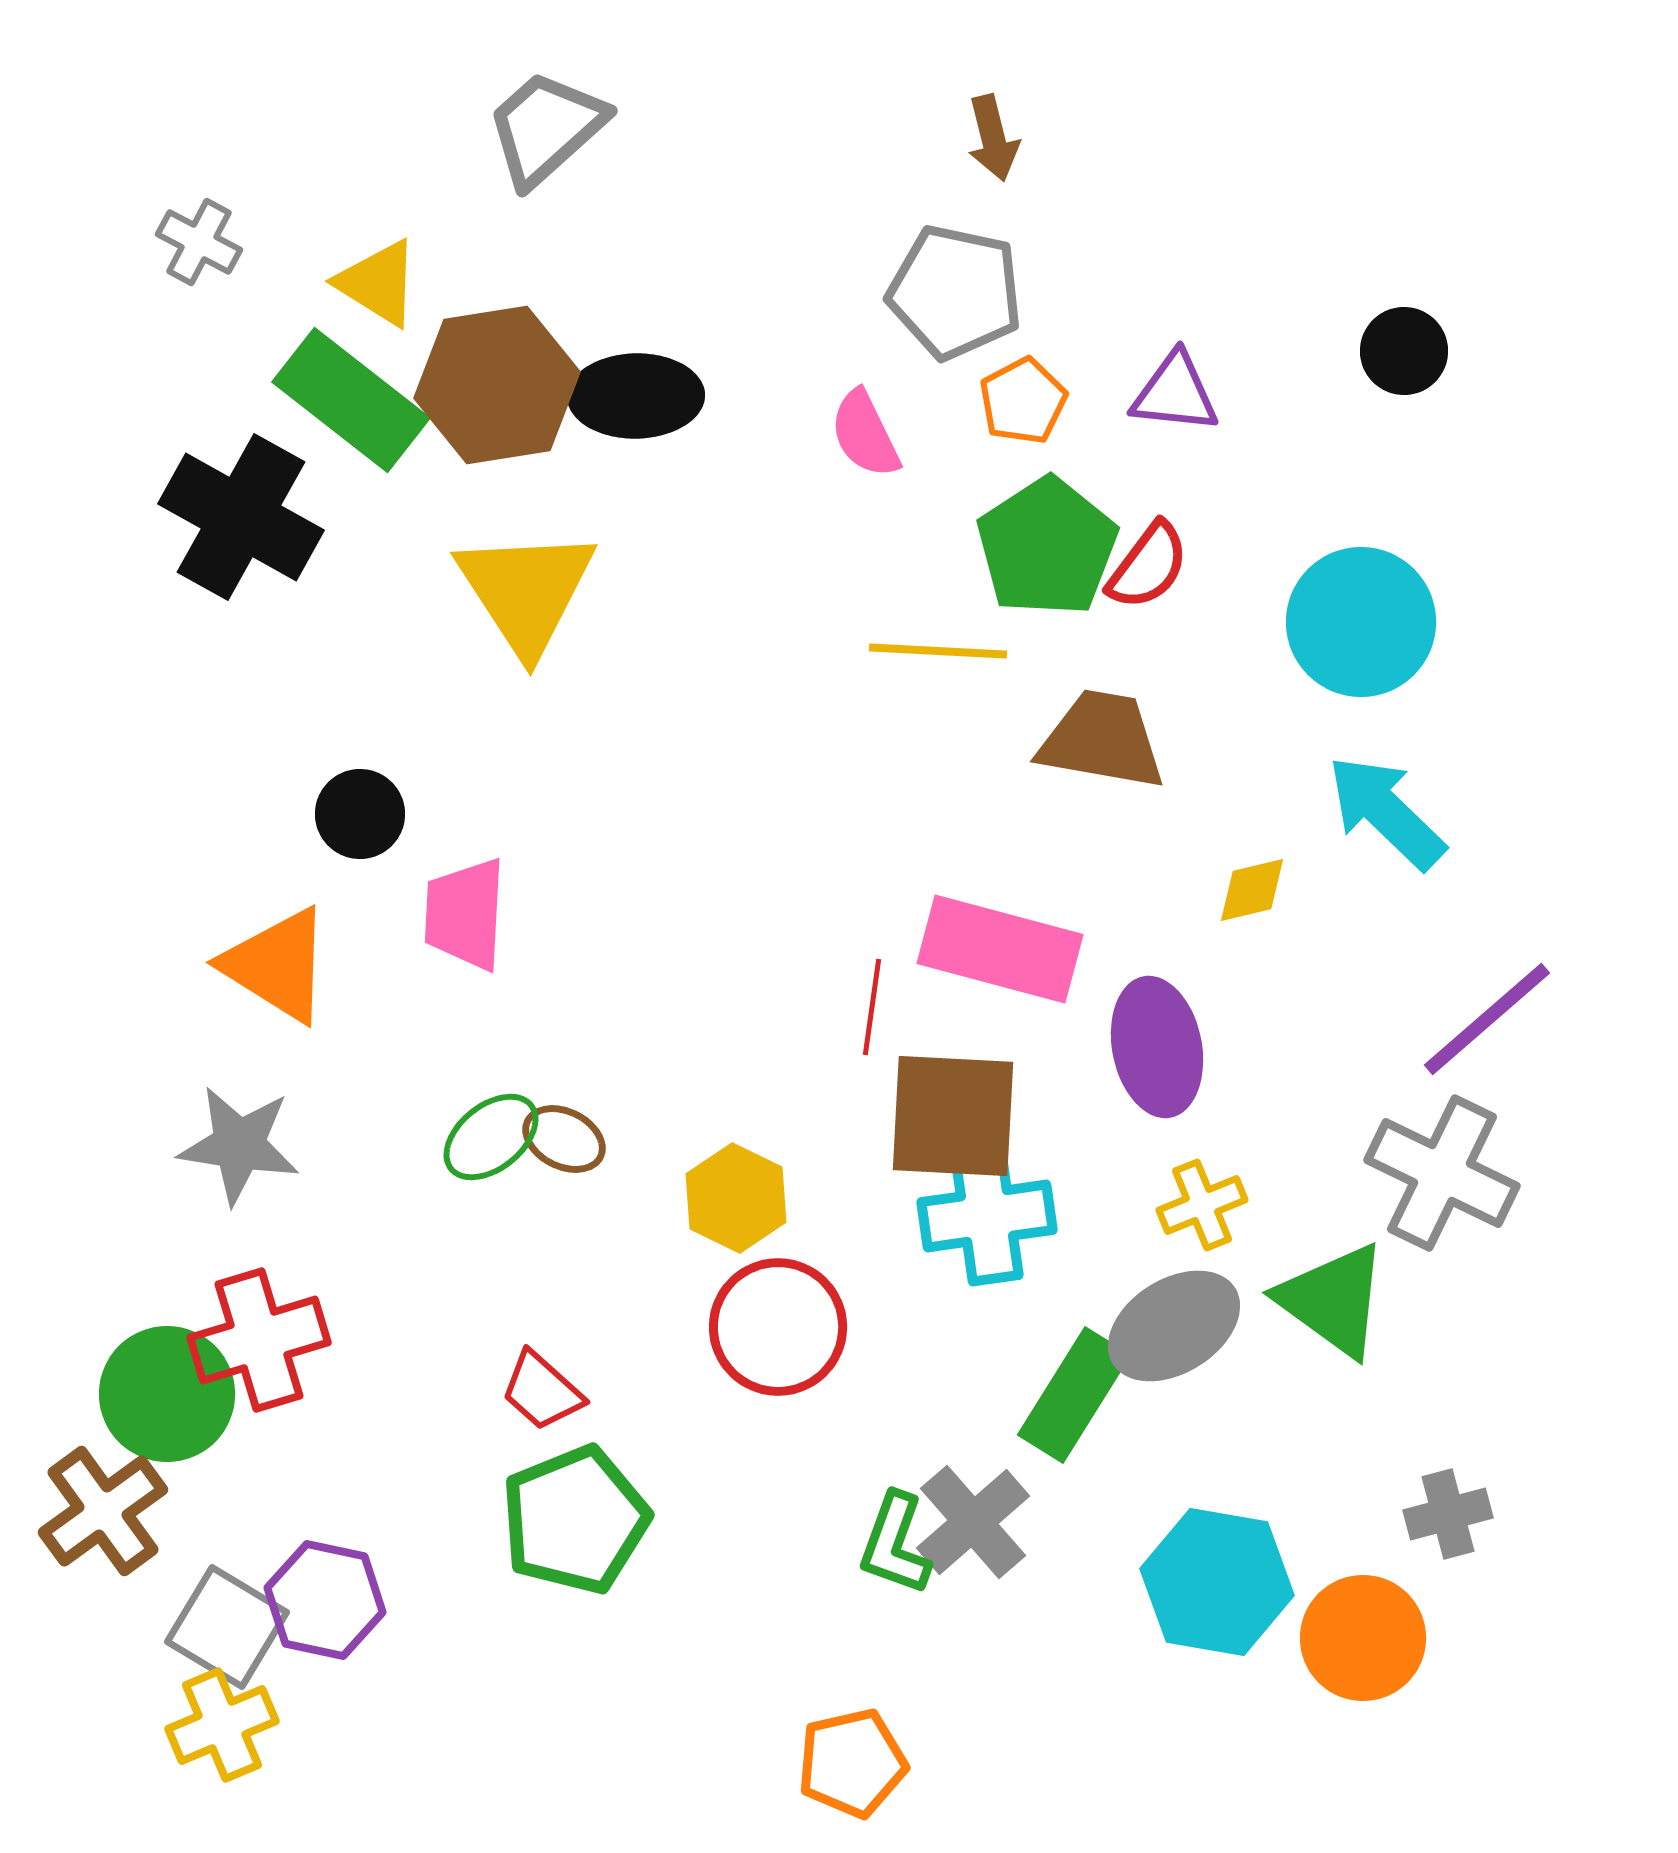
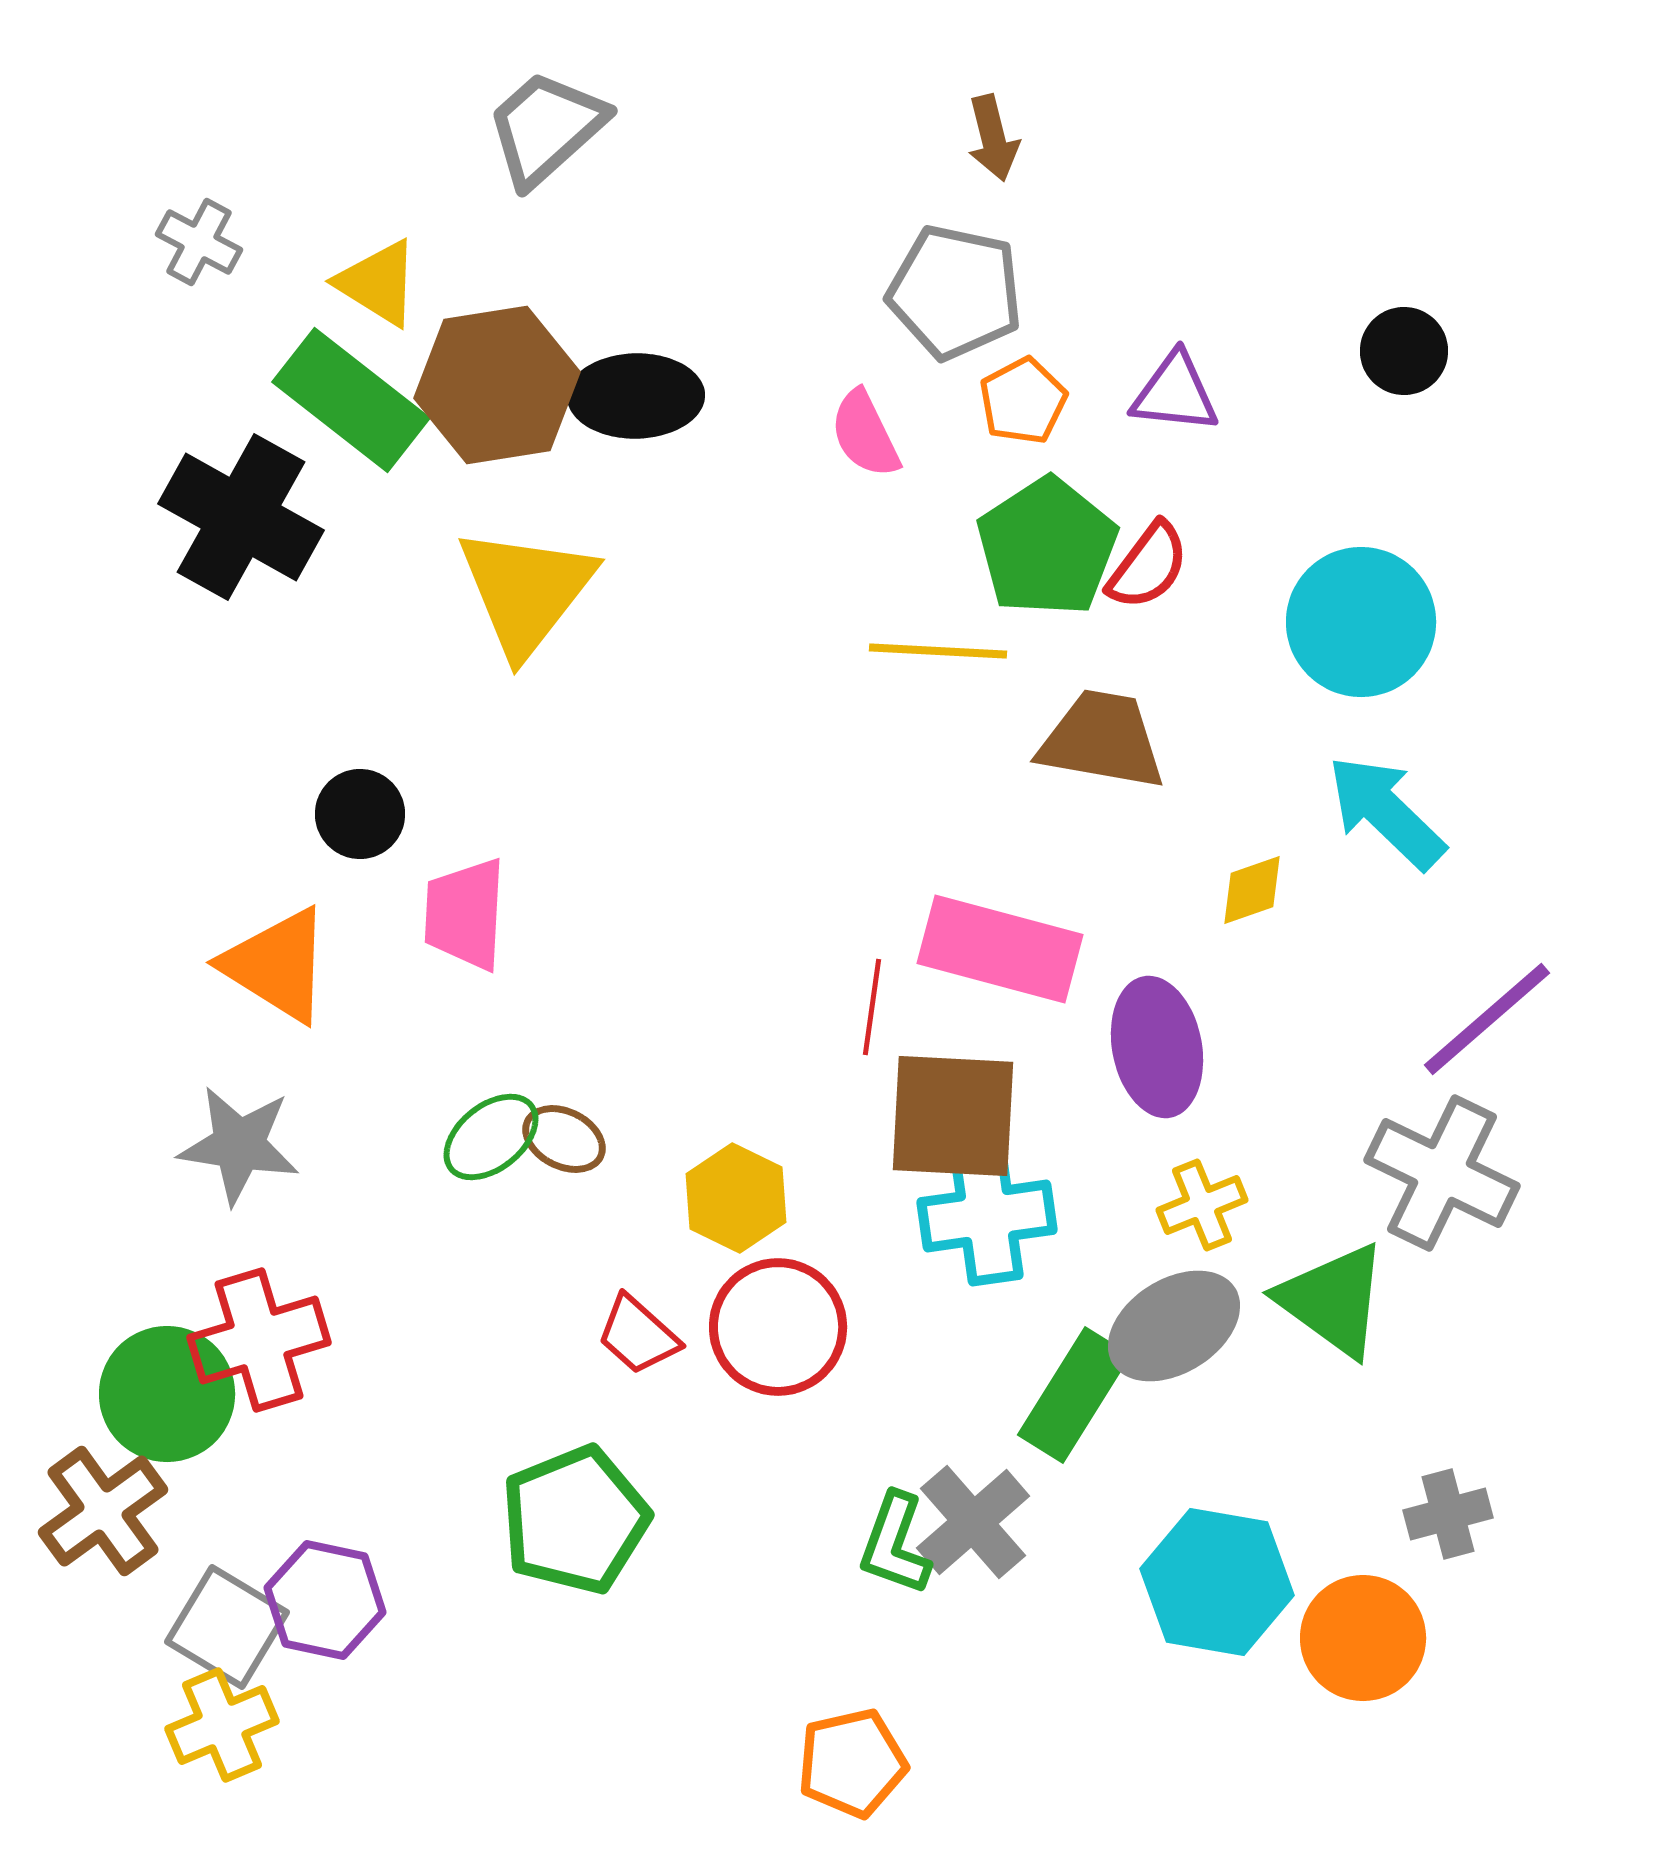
yellow triangle at (526, 591): rotated 11 degrees clockwise
yellow diamond at (1252, 890): rotated 6 degrees counterclockwise
red trapezoid at (542, 1391): moved 96 px right, 56 px up
